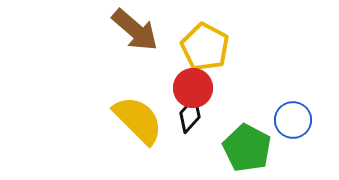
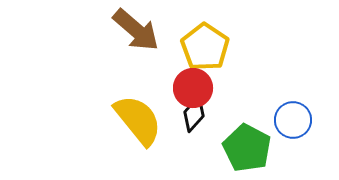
brown arrow: moved 1 px right
yellow pentagon: rotated 6 degrees clockwise
black diamond: moved 4 px right, 1 px up
yellow semicircle: rotated 6 degrees clockwise
